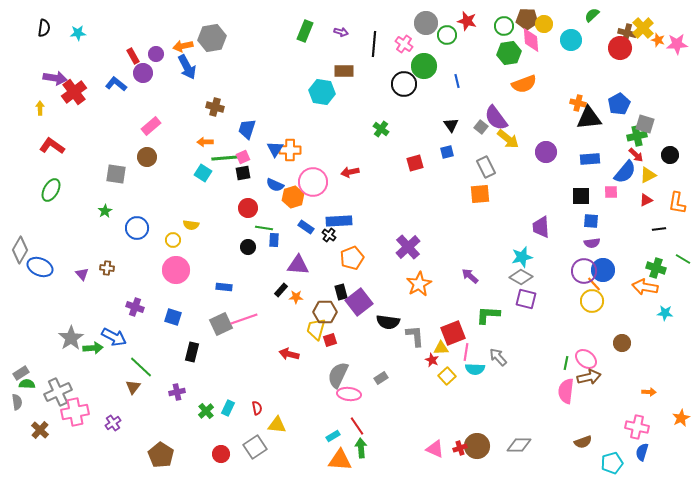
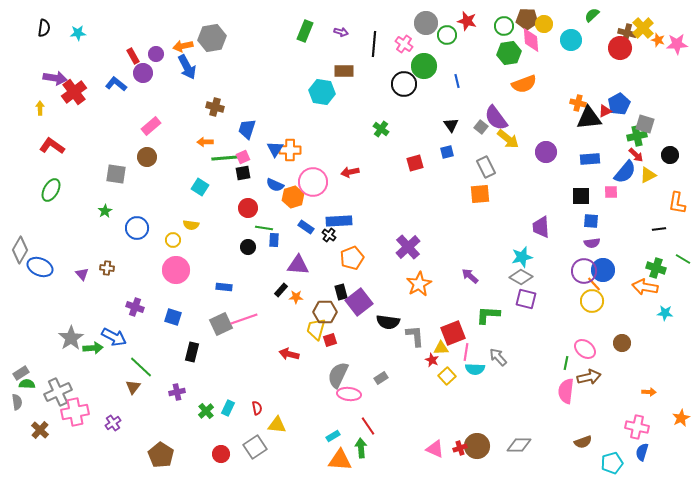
cyan square at (203, 173): moved 3 px left, 14 px down
red triangle at (646, 200): moved 41 px left, 89 px up
pink ellipse at (586, 359): moved 1 px left, 10 px up
red line at (357, 426): moved 11 px right
